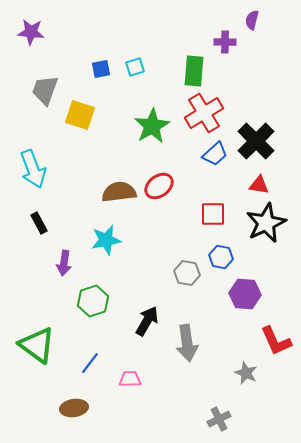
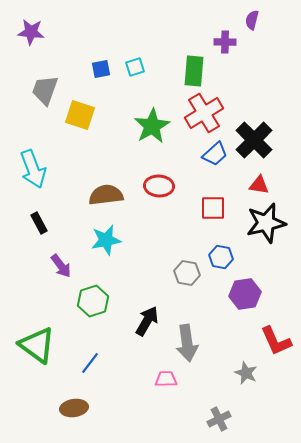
black cross: moved 2 px left, 1 px up
red ellipse: rotated 40 degrees clockwise
brown semicircle: moved 13 px left, 3 px down
red square: moved 6 px up
black star: rotated 12 degrees clockwise
purple arrow: moved 3 px left, 3 px down; rotated 45 degrees counterclockwise
purple hexagon: rotated 12 degrees counterclockwise
pink trapezoid: moved 36 px right
